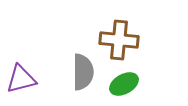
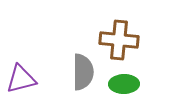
green ellipse: rotated 28 degrees clockwise
